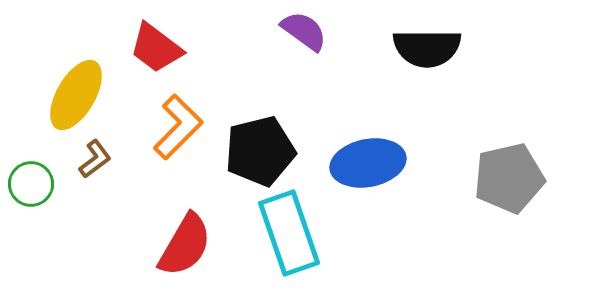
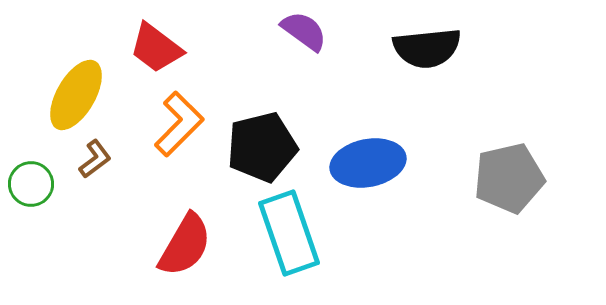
black semicircle: rotated 6 degrees counterclockwise
orange L-shape: moved 1 px right, 3 px up
black pentagon: moved 2 px right, 4 px up
